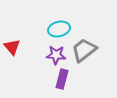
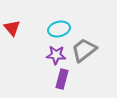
red triangle: moved 19 px up
